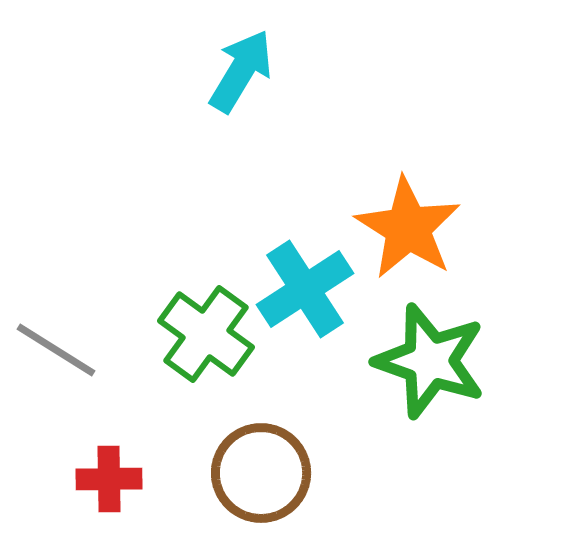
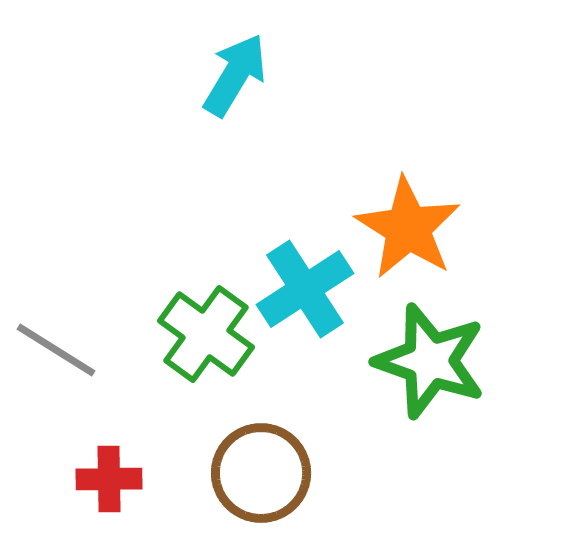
cyan arrow: moved 6 px left, 4 px down
